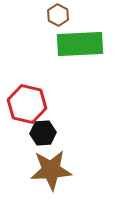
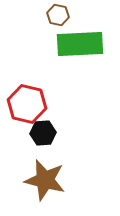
brown hexagon: rotated 15 degrees counterclockwise
brown star: moved 6 px left, 10 px down; rotated 18 degrees clockwise
